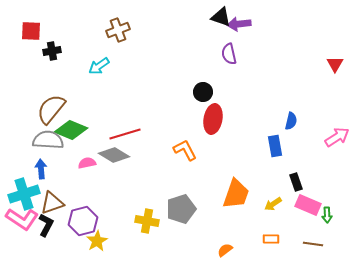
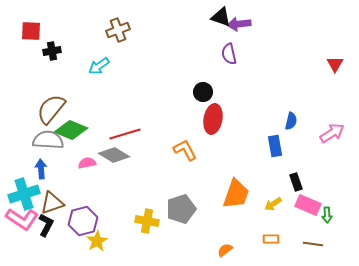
pink arrow: moved 5 px left, 4 px up
